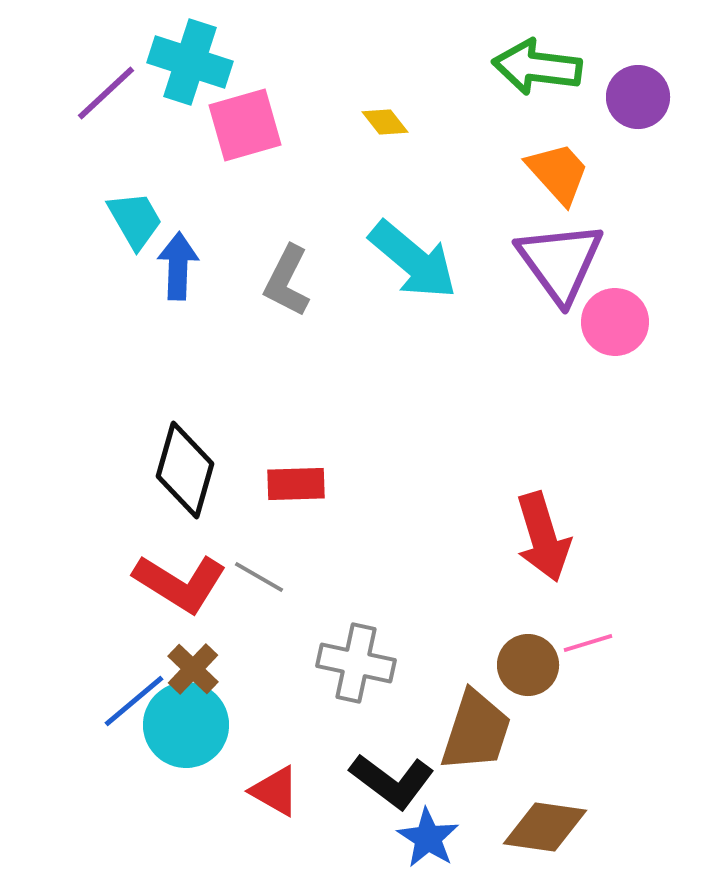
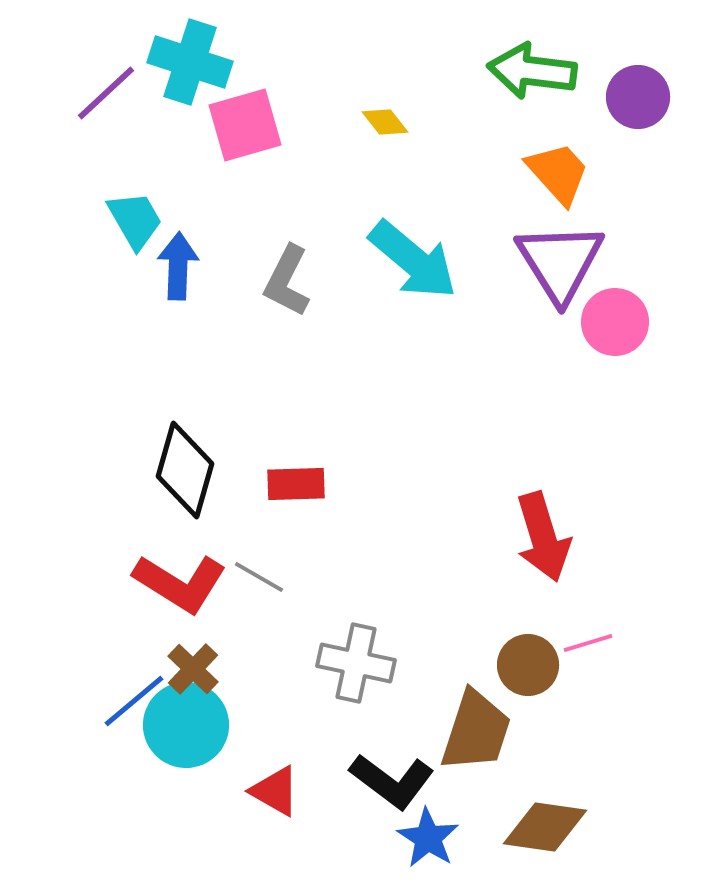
green arrow: moved 5 px left, 4 px down
purple triangle: rotated 4 degrees clockwise
